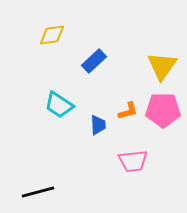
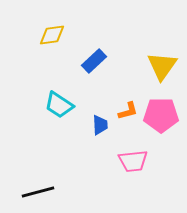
pink pentagon: moved 2 px left, 5 px down
blue trapezoid: moved 2 px right
